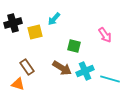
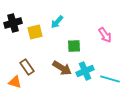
cyan arrow: moved 3 px right, 3 px down
green square: rotated 16 degrees counterclockwise
orange triangle: moved 3 px left, 2 px up
